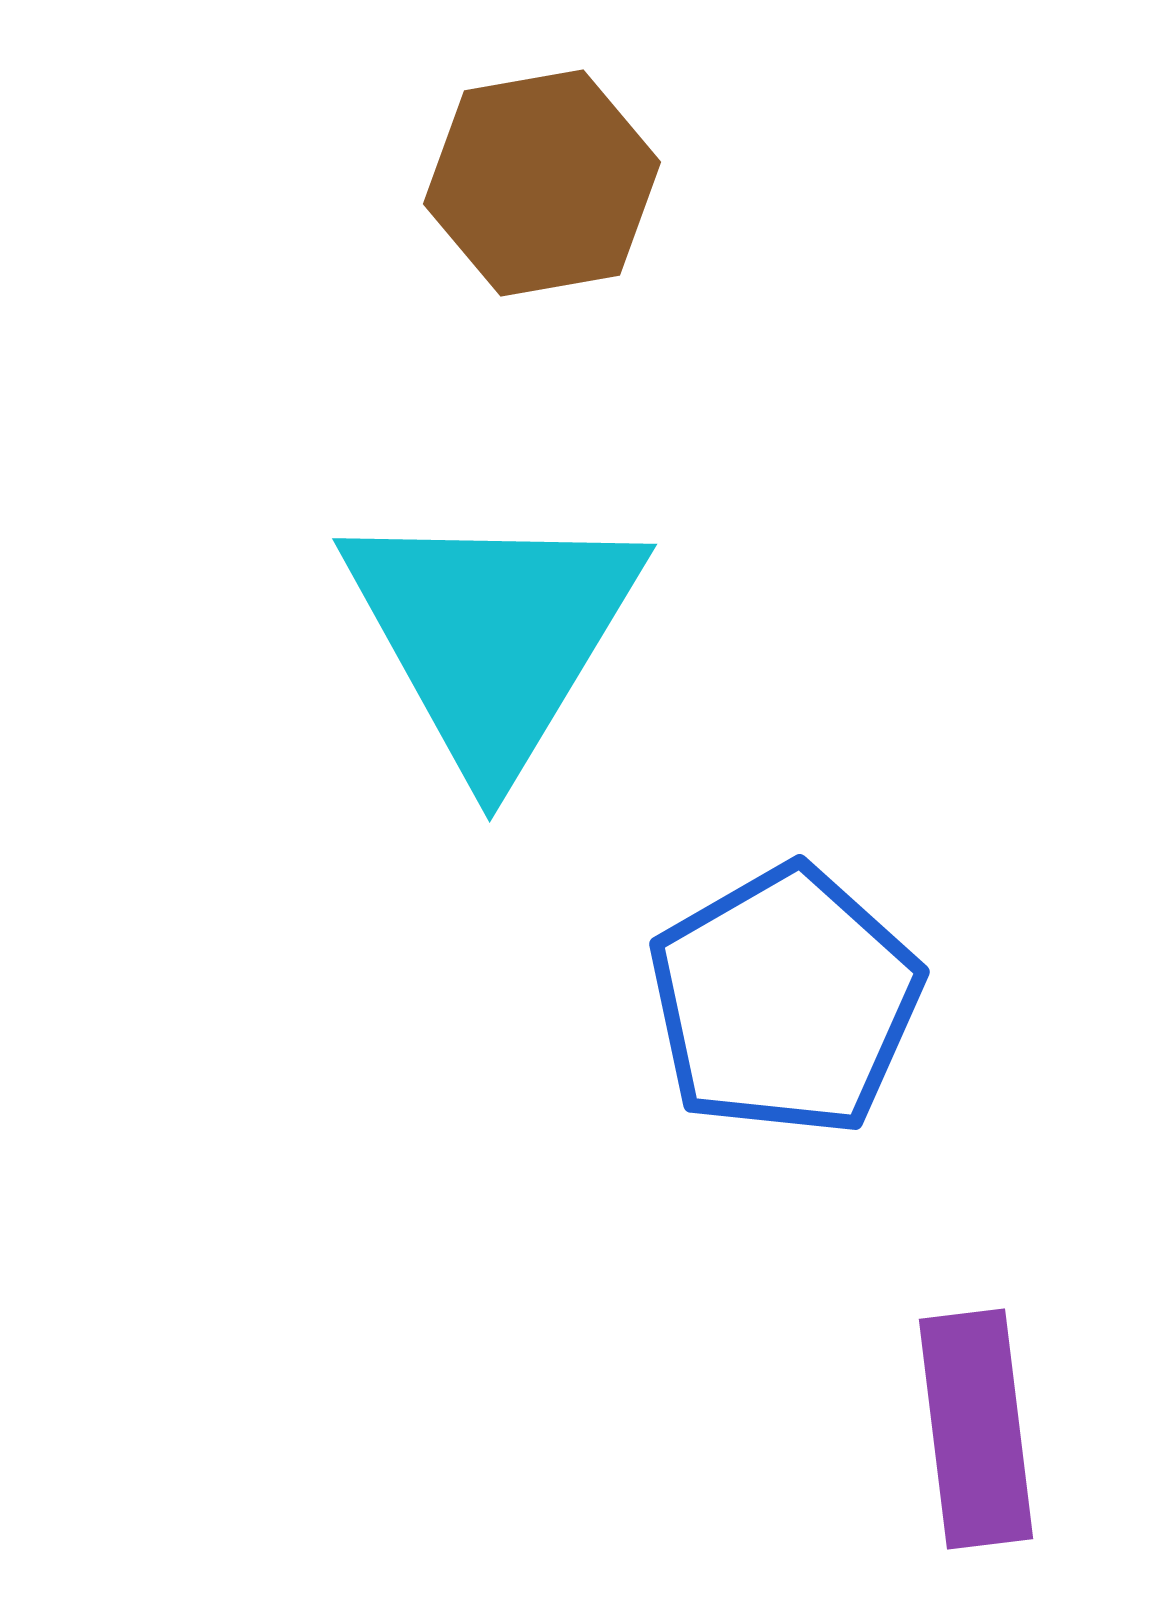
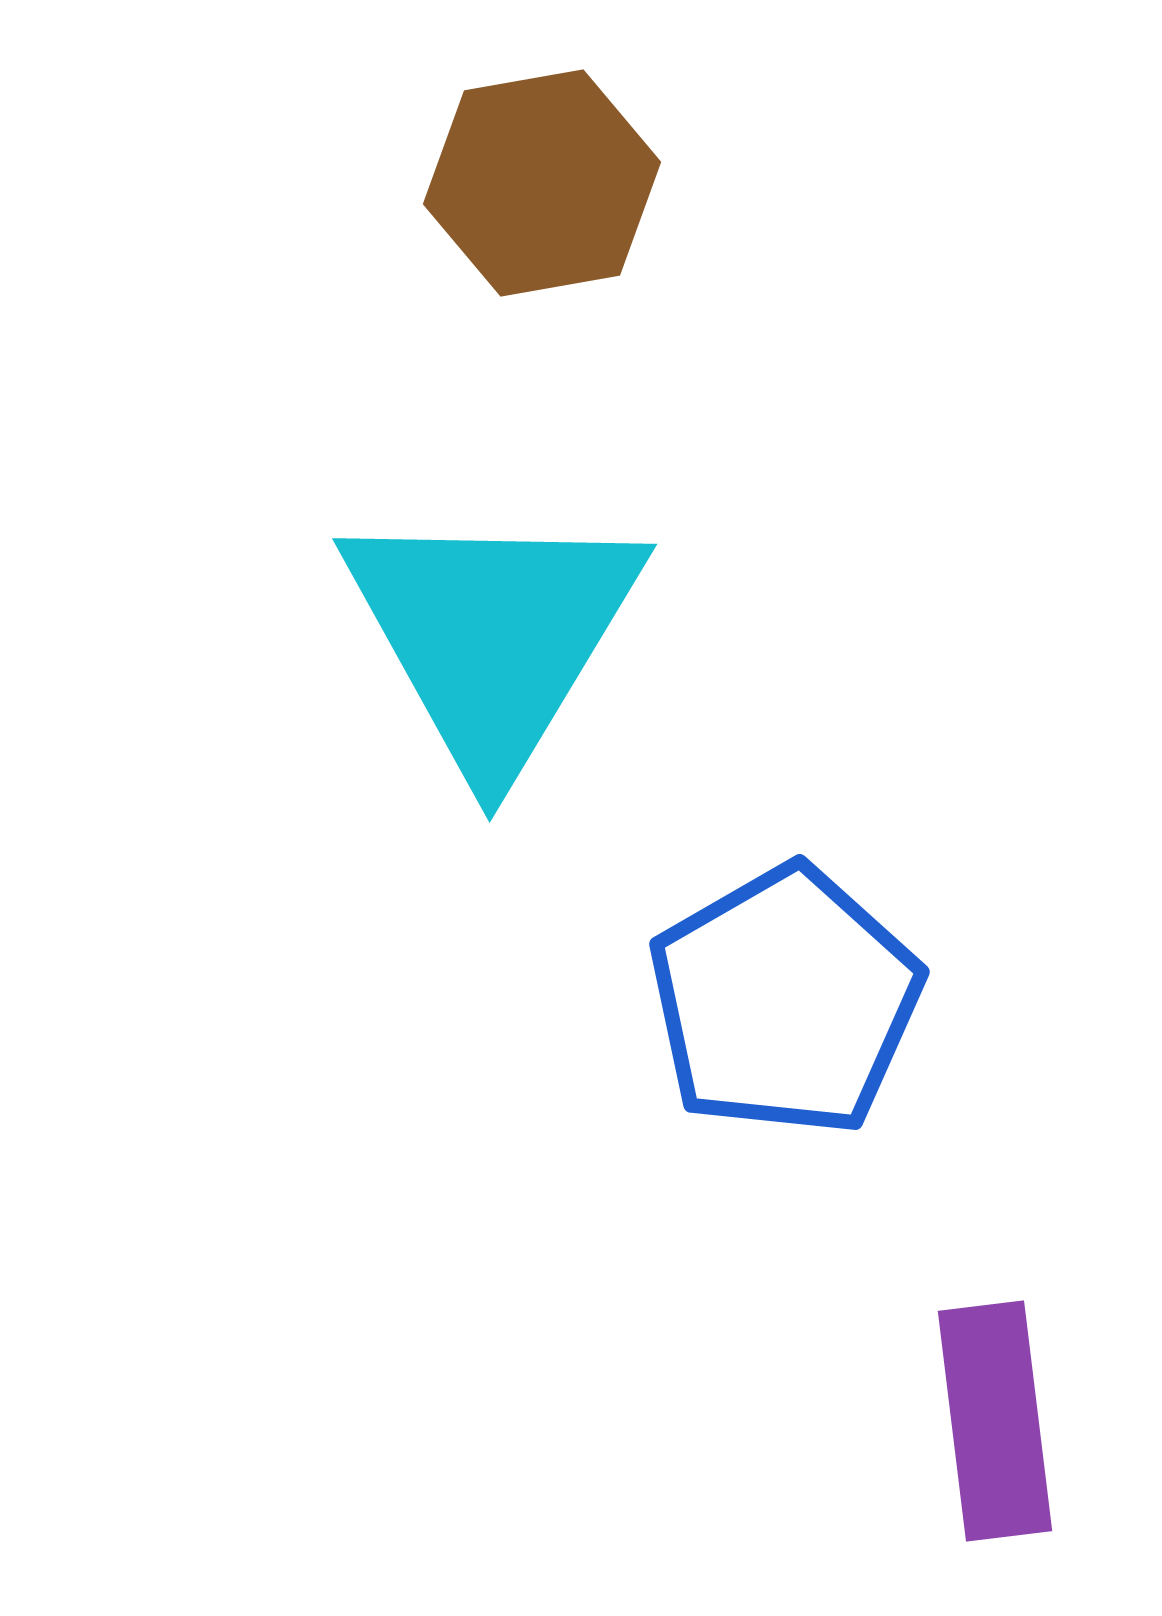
purple rectangle: moved 19 px right, 8 px up
